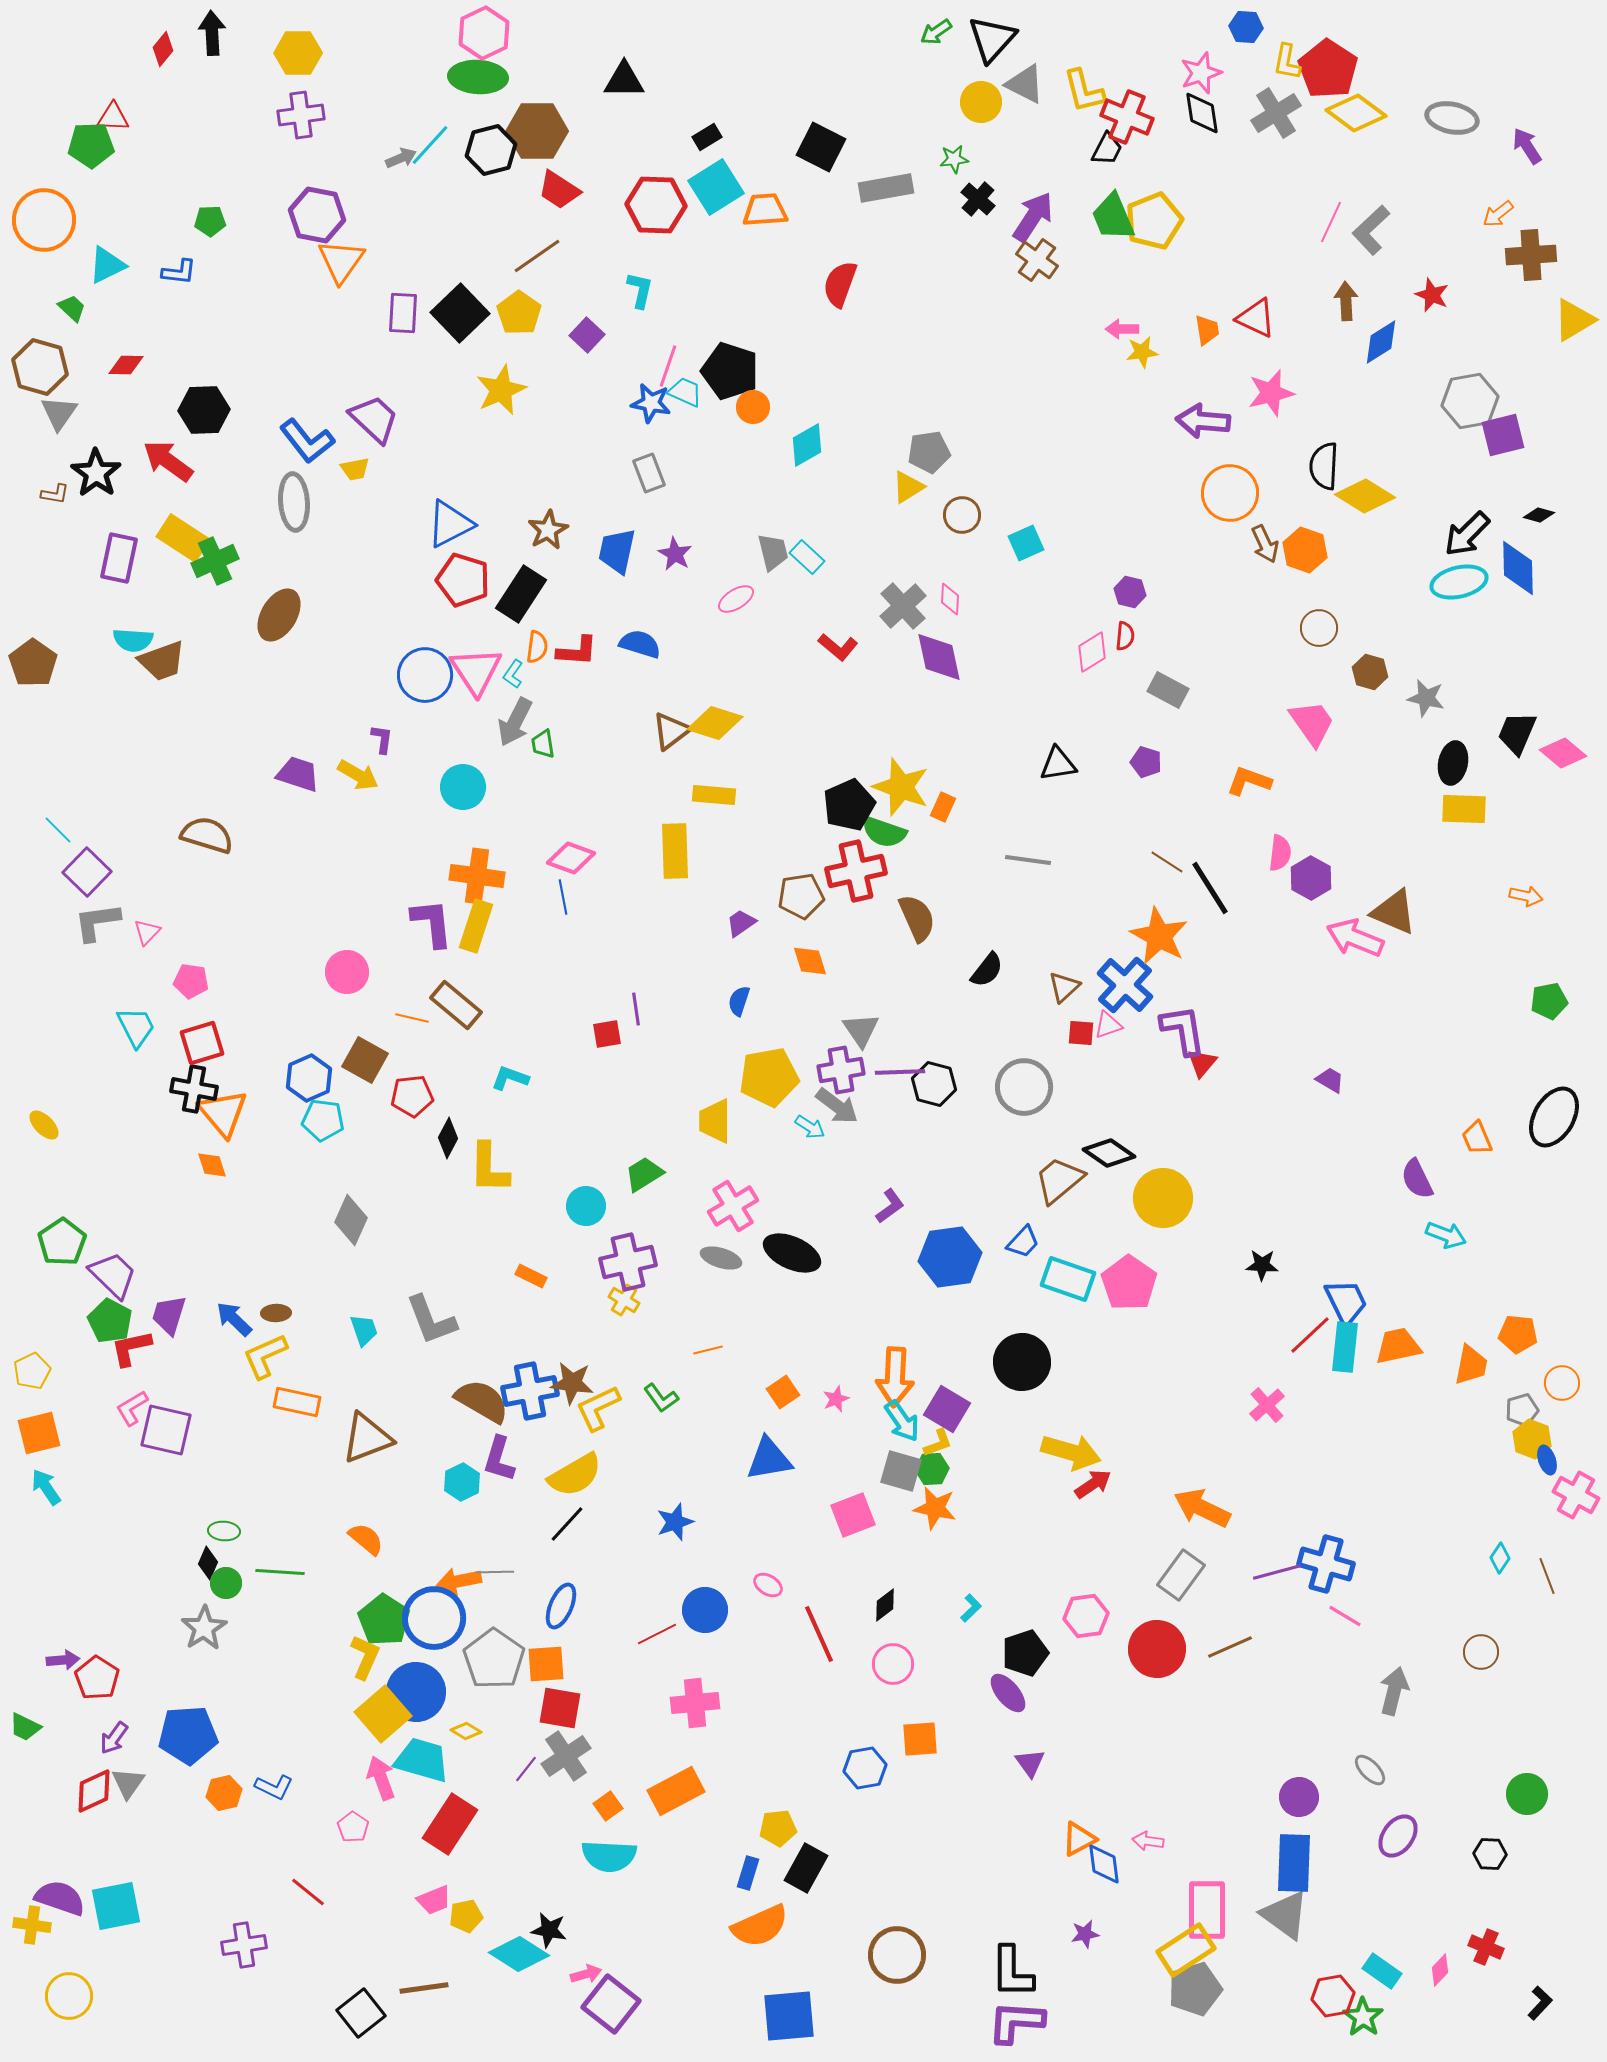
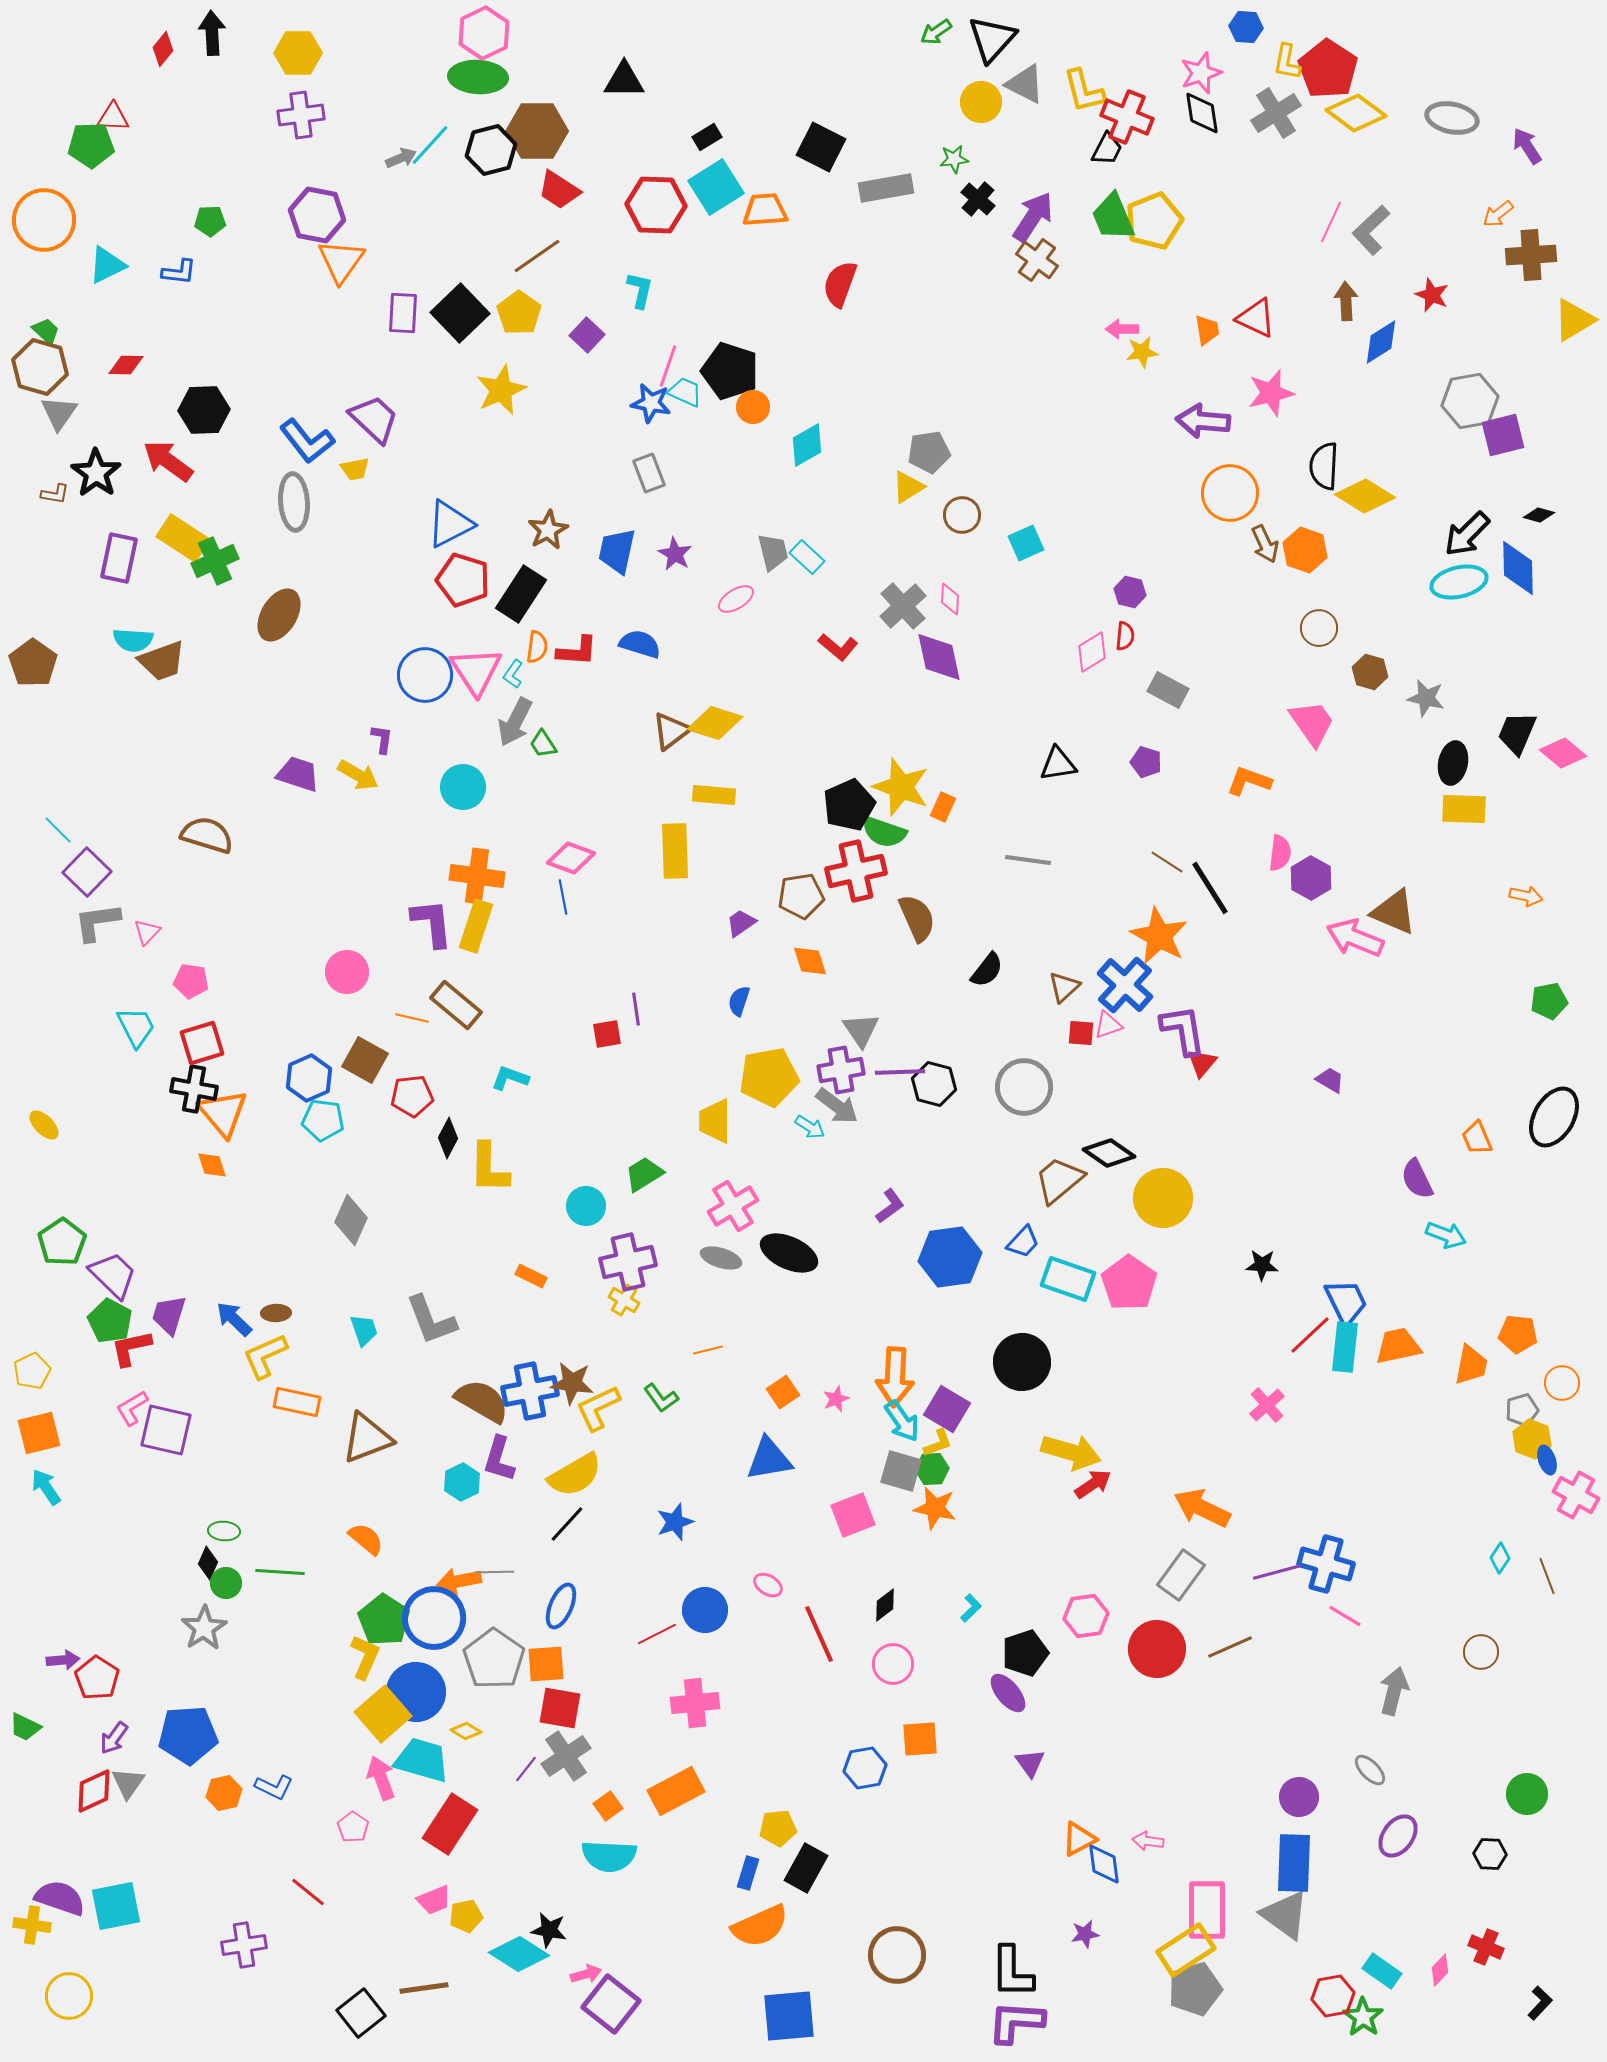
green trapezoid at (72, 308): moved 26 px left, 23 px down
green trapezoid at (543, 744): rotated 24 degrees counterclockwise
black ellipse at (792, 1253): moved 3 px left
